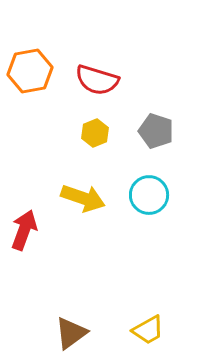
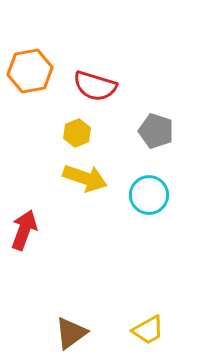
red semicircle: moved 2 px left, 6 px down
yellow hexagon: moved 18 px left
yellow arrow: moved 2 px right, 20 px up
